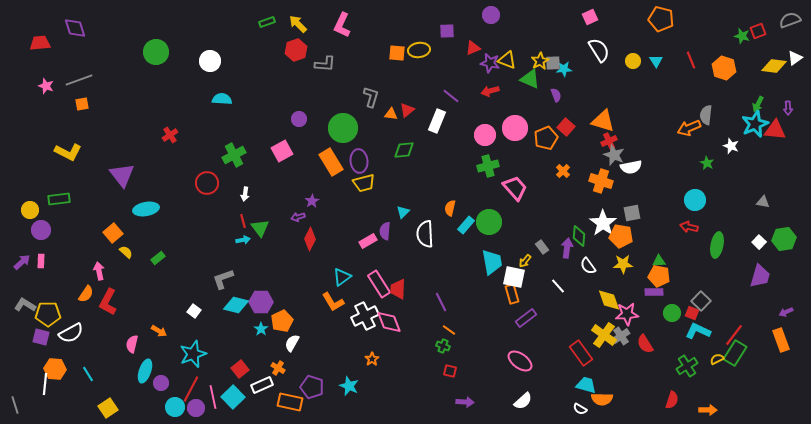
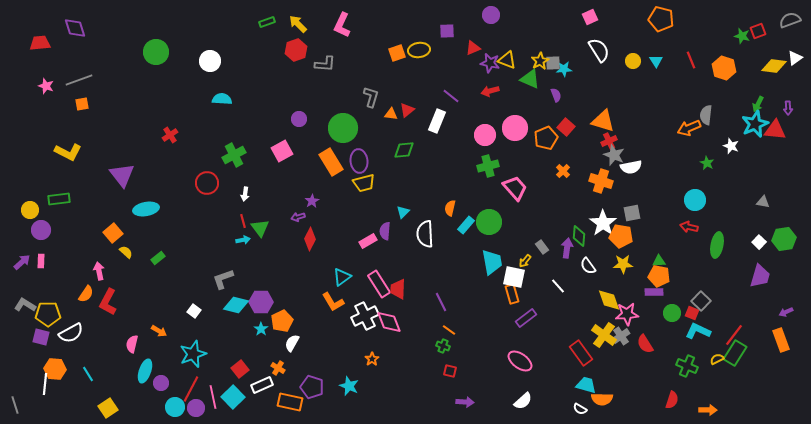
orange square at (397, 53): rotated 24 degrees counterclockwise
green cross at (687, 366): rotated 35 degrees counterclockwise
